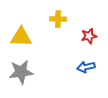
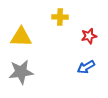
yellow cross: moved 2 px right, 2 px up
blue arrow: rotated 18 degrees counterclockwise
